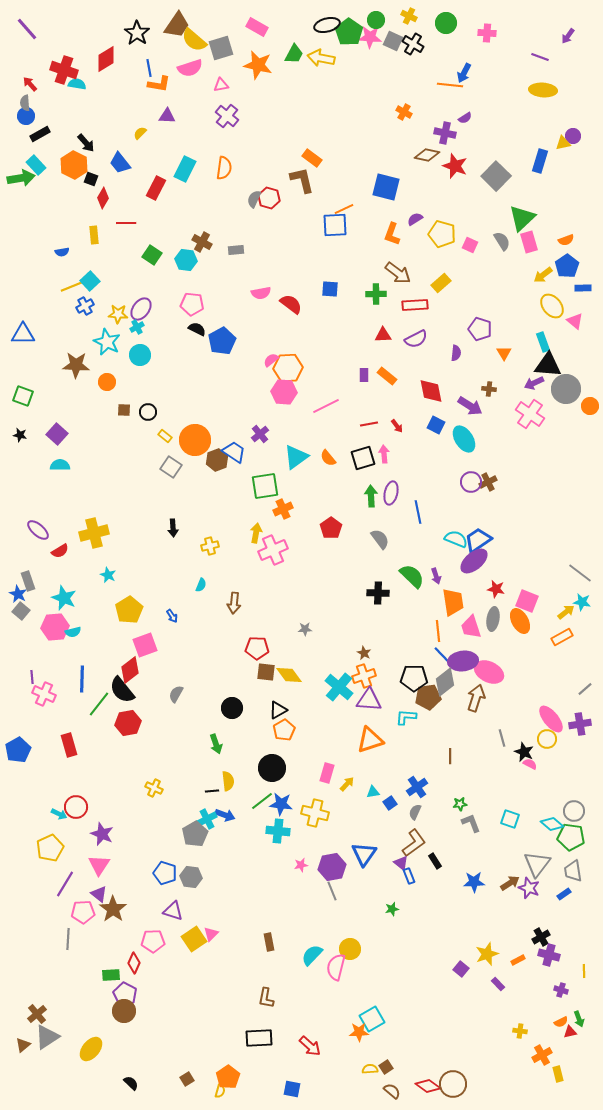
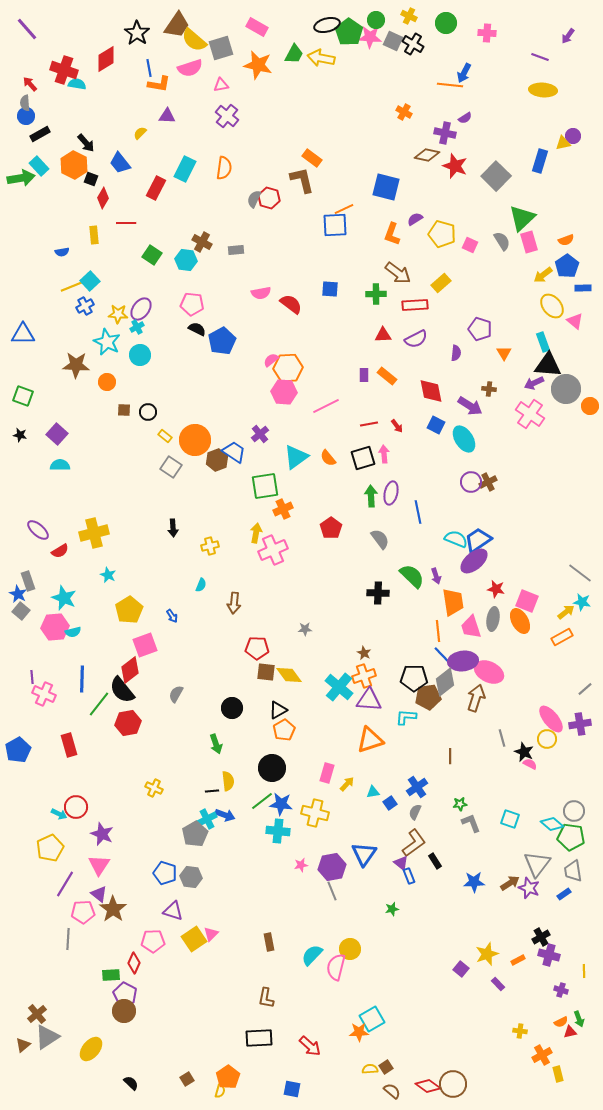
cyan rectangle at (36, 165): moved 3 px right, 1 px down
